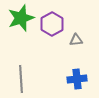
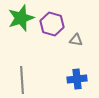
purple hexagon: rotated 15 degrees counterclockwise
gray triangle: rotated 16 degrees clockwise
gray line: moved 1 px right, 1 px down
